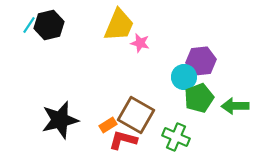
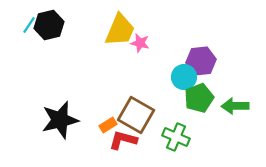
yellow trapezoid: moved 1 px right, 5 px down
